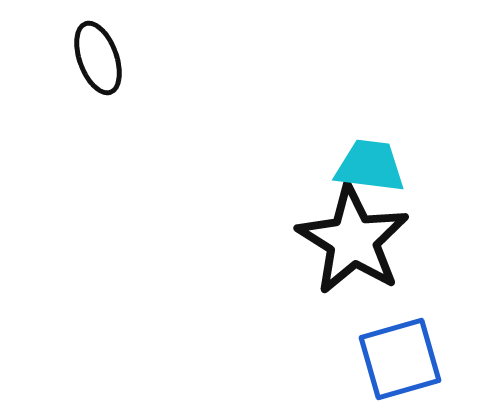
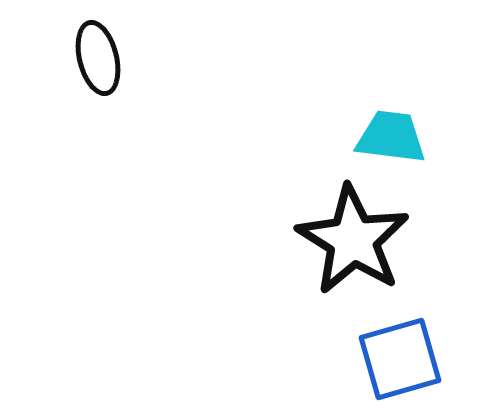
black ellipse: rotated 6 degrees clockwise
cyan trapezoid: moved 21 px right, 29 px up
